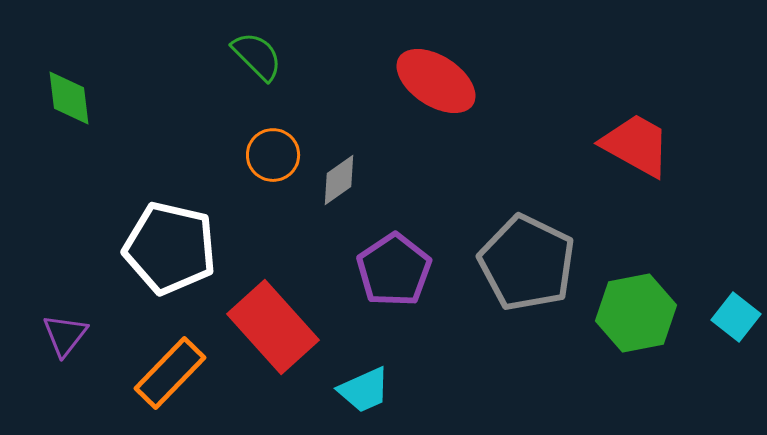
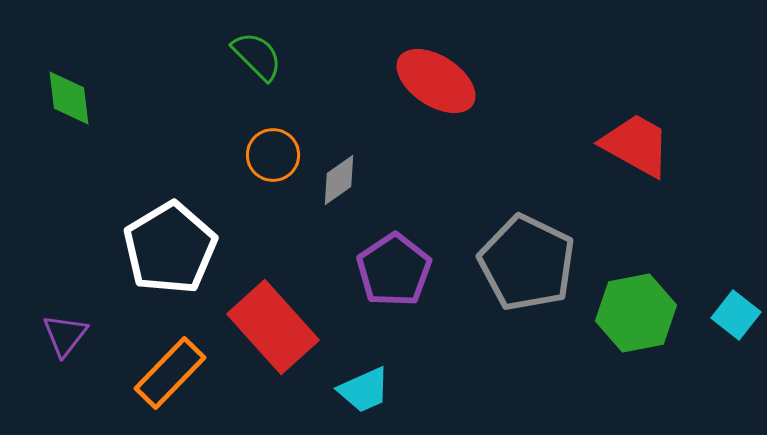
white pentagon: rotated 28 degrees clockwise
cyan square: moved 2 px up
